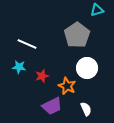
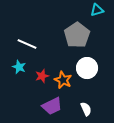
cyan star: rotated 16 degrees clockwise
orange star: moved 4 px left, 6 px up
